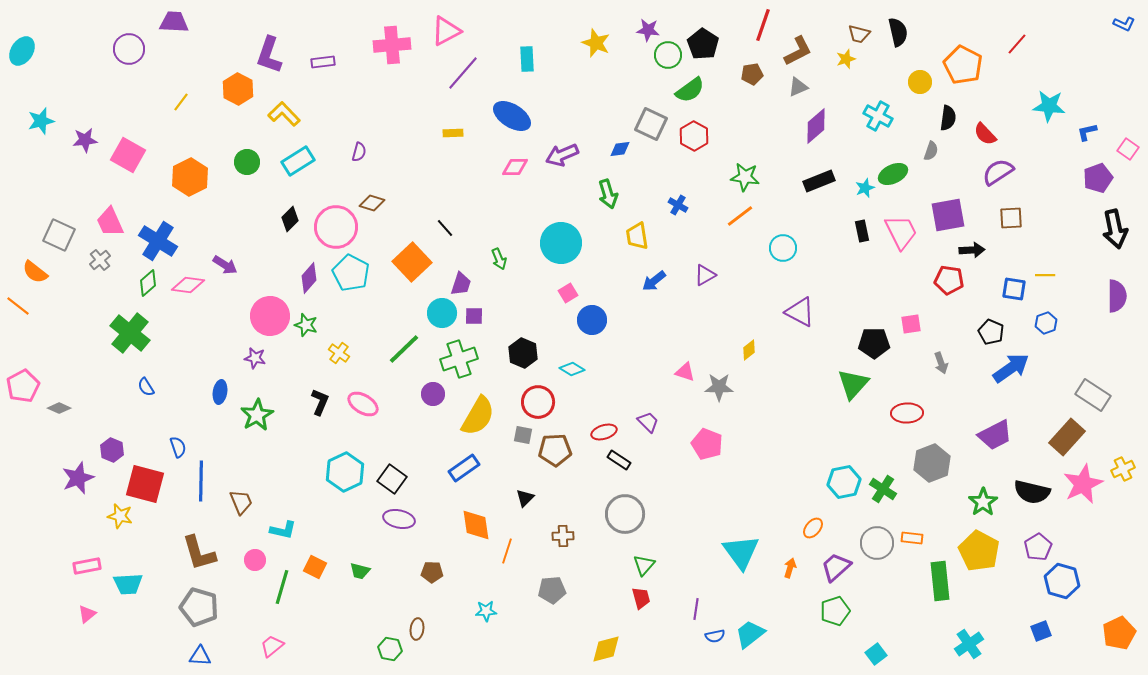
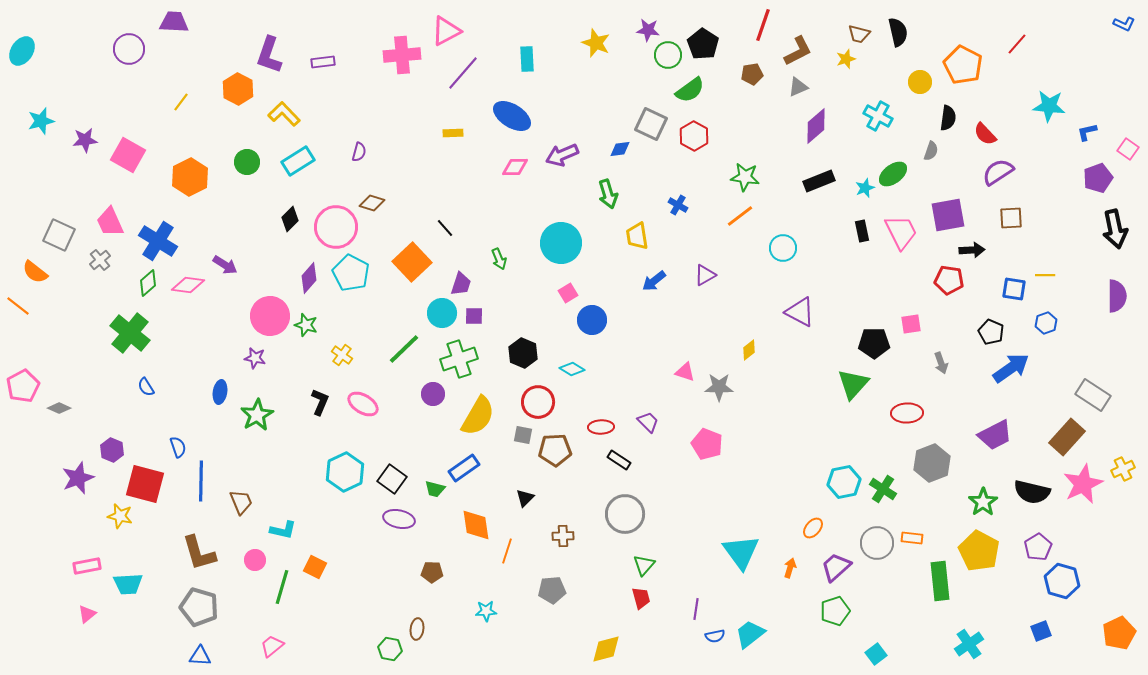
pink cross at (392, 45): moved 10 px right, 10 px down
green ellipse at (893, 174): rotated 12 degrees counterclockwise
yellow cross at (339, 353): moved 3 px right, 2 px down
red ellipse at (604, 432): moved 3 px left, 5 px up; rotated 15 degrees clockwise
green trapezoid at (360, 571): moved 75 px right, 82 px up
